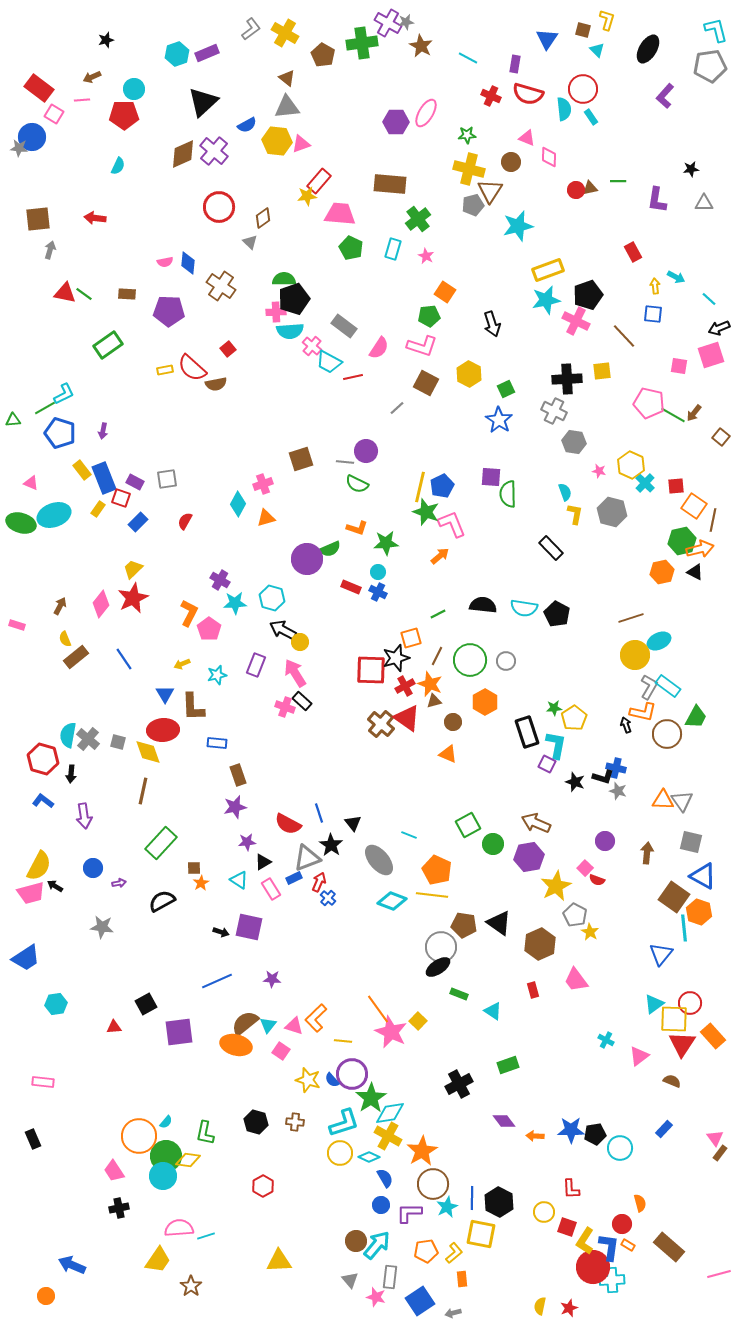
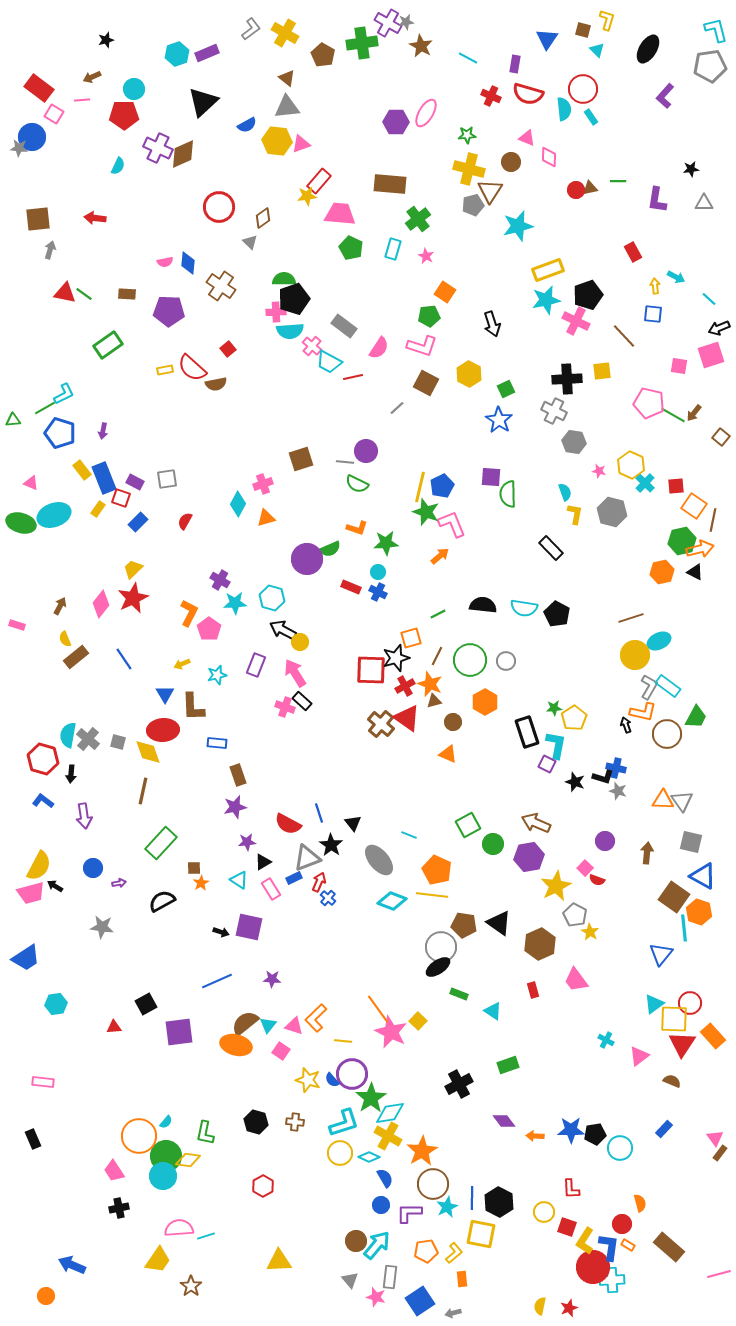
purple cross at (214, 151): moved 56 px left, 3 px up; rotated 16 degrees counterclockwise
